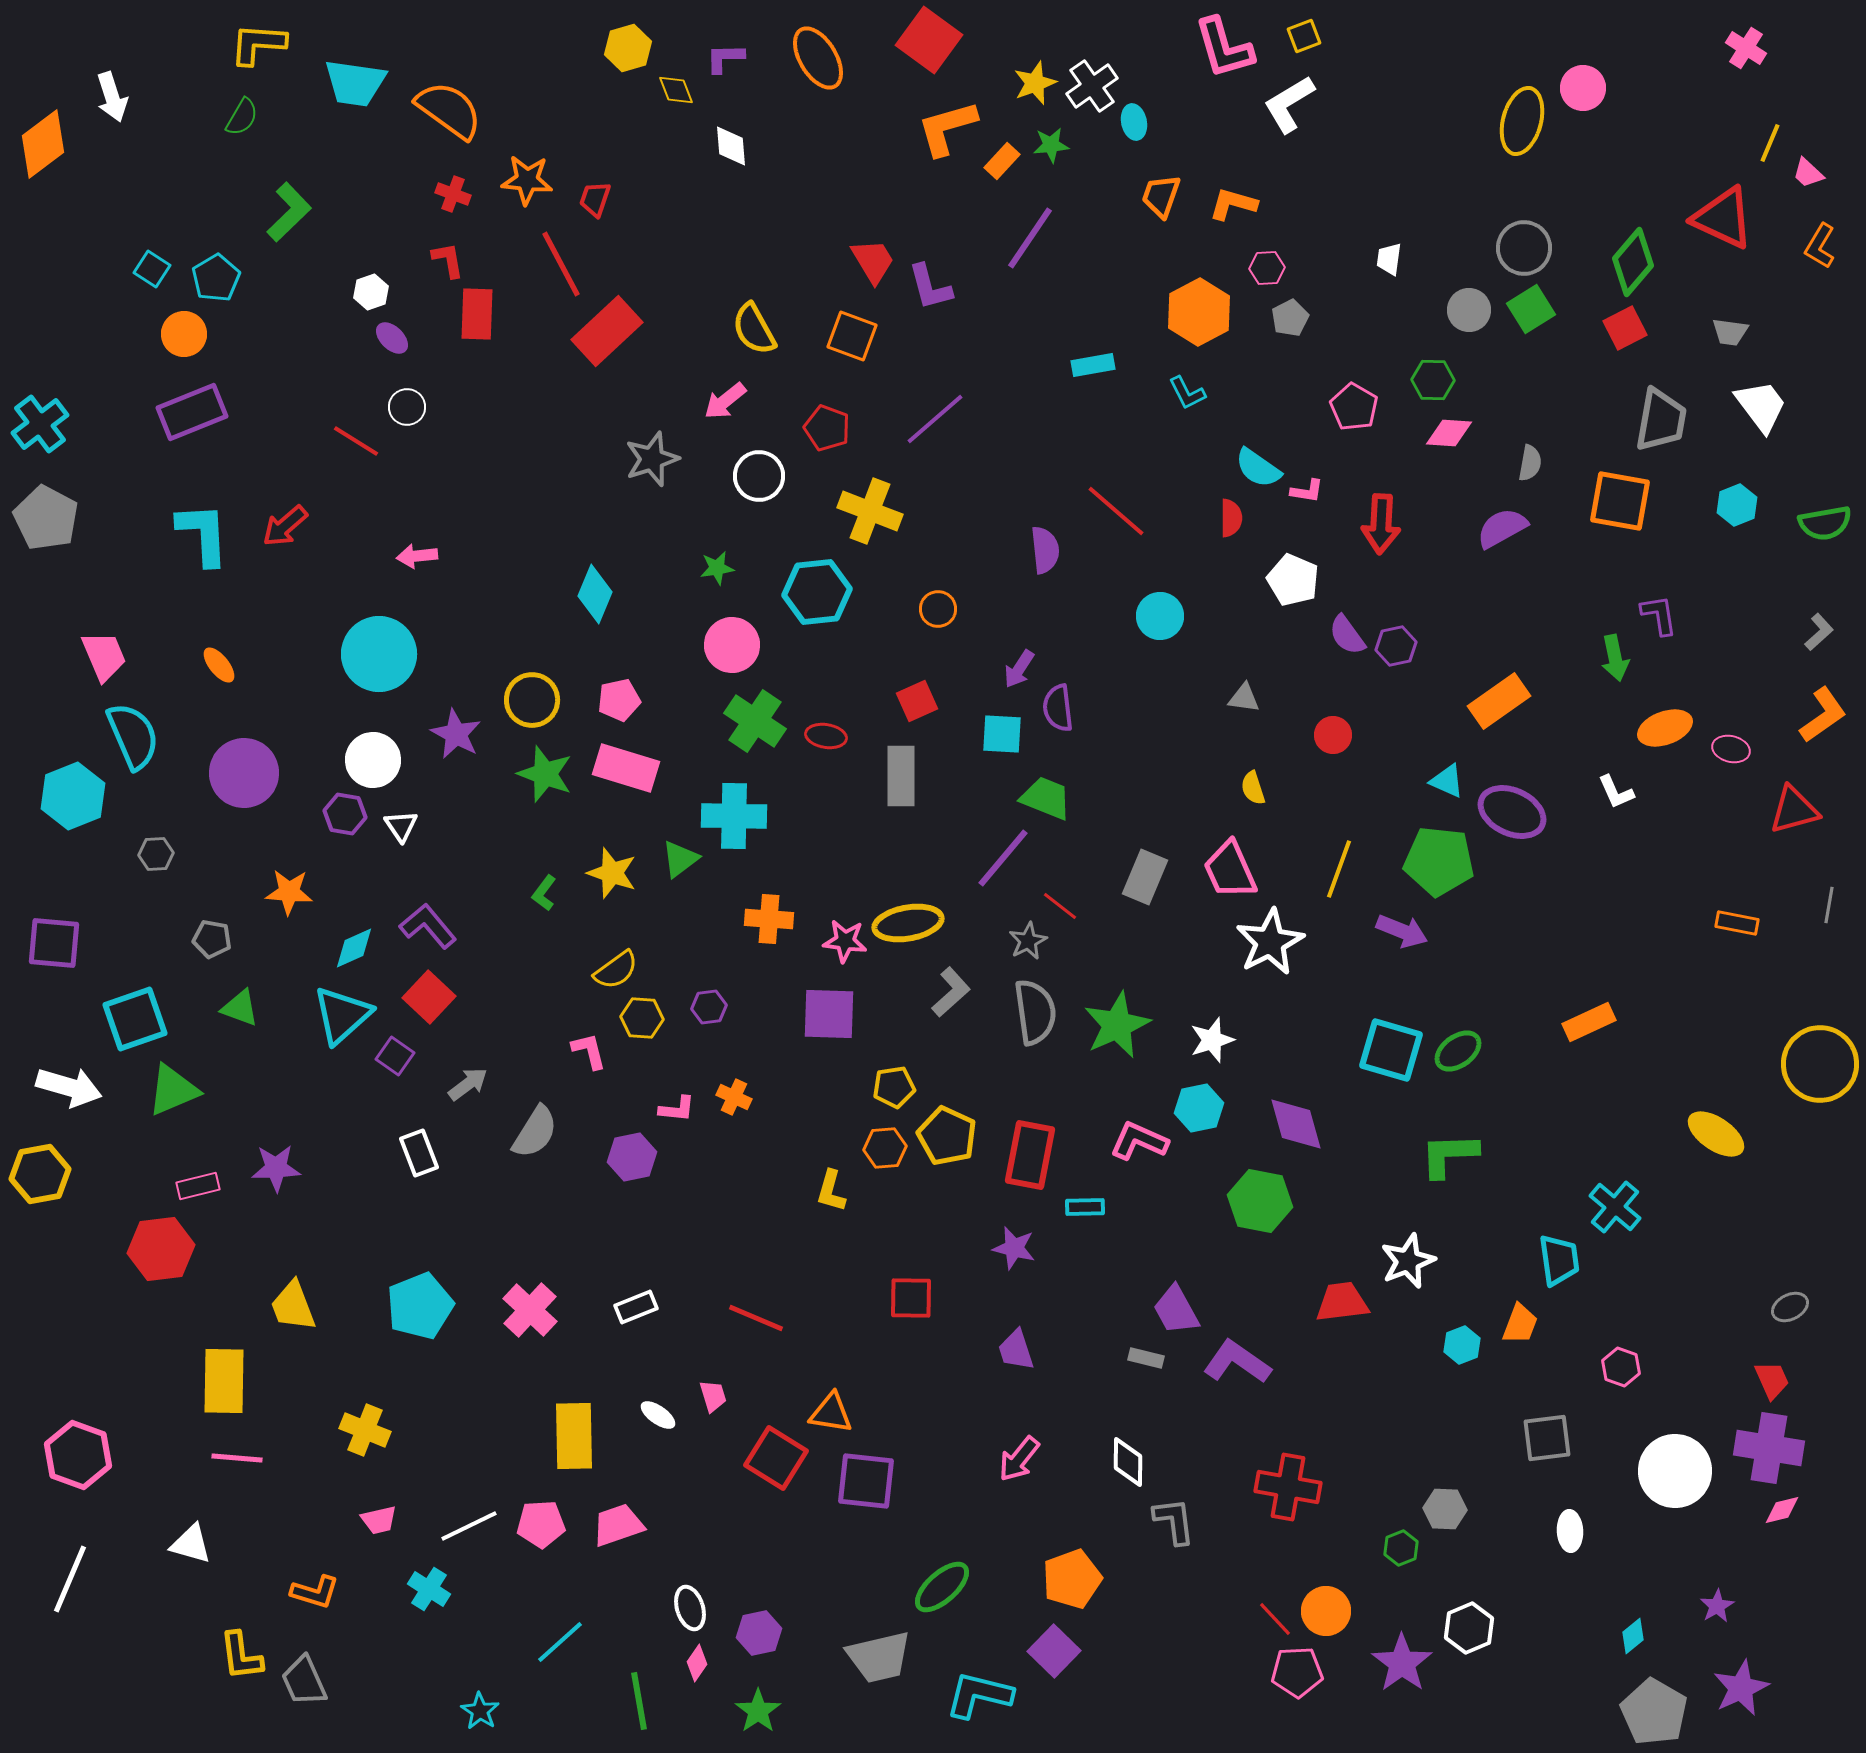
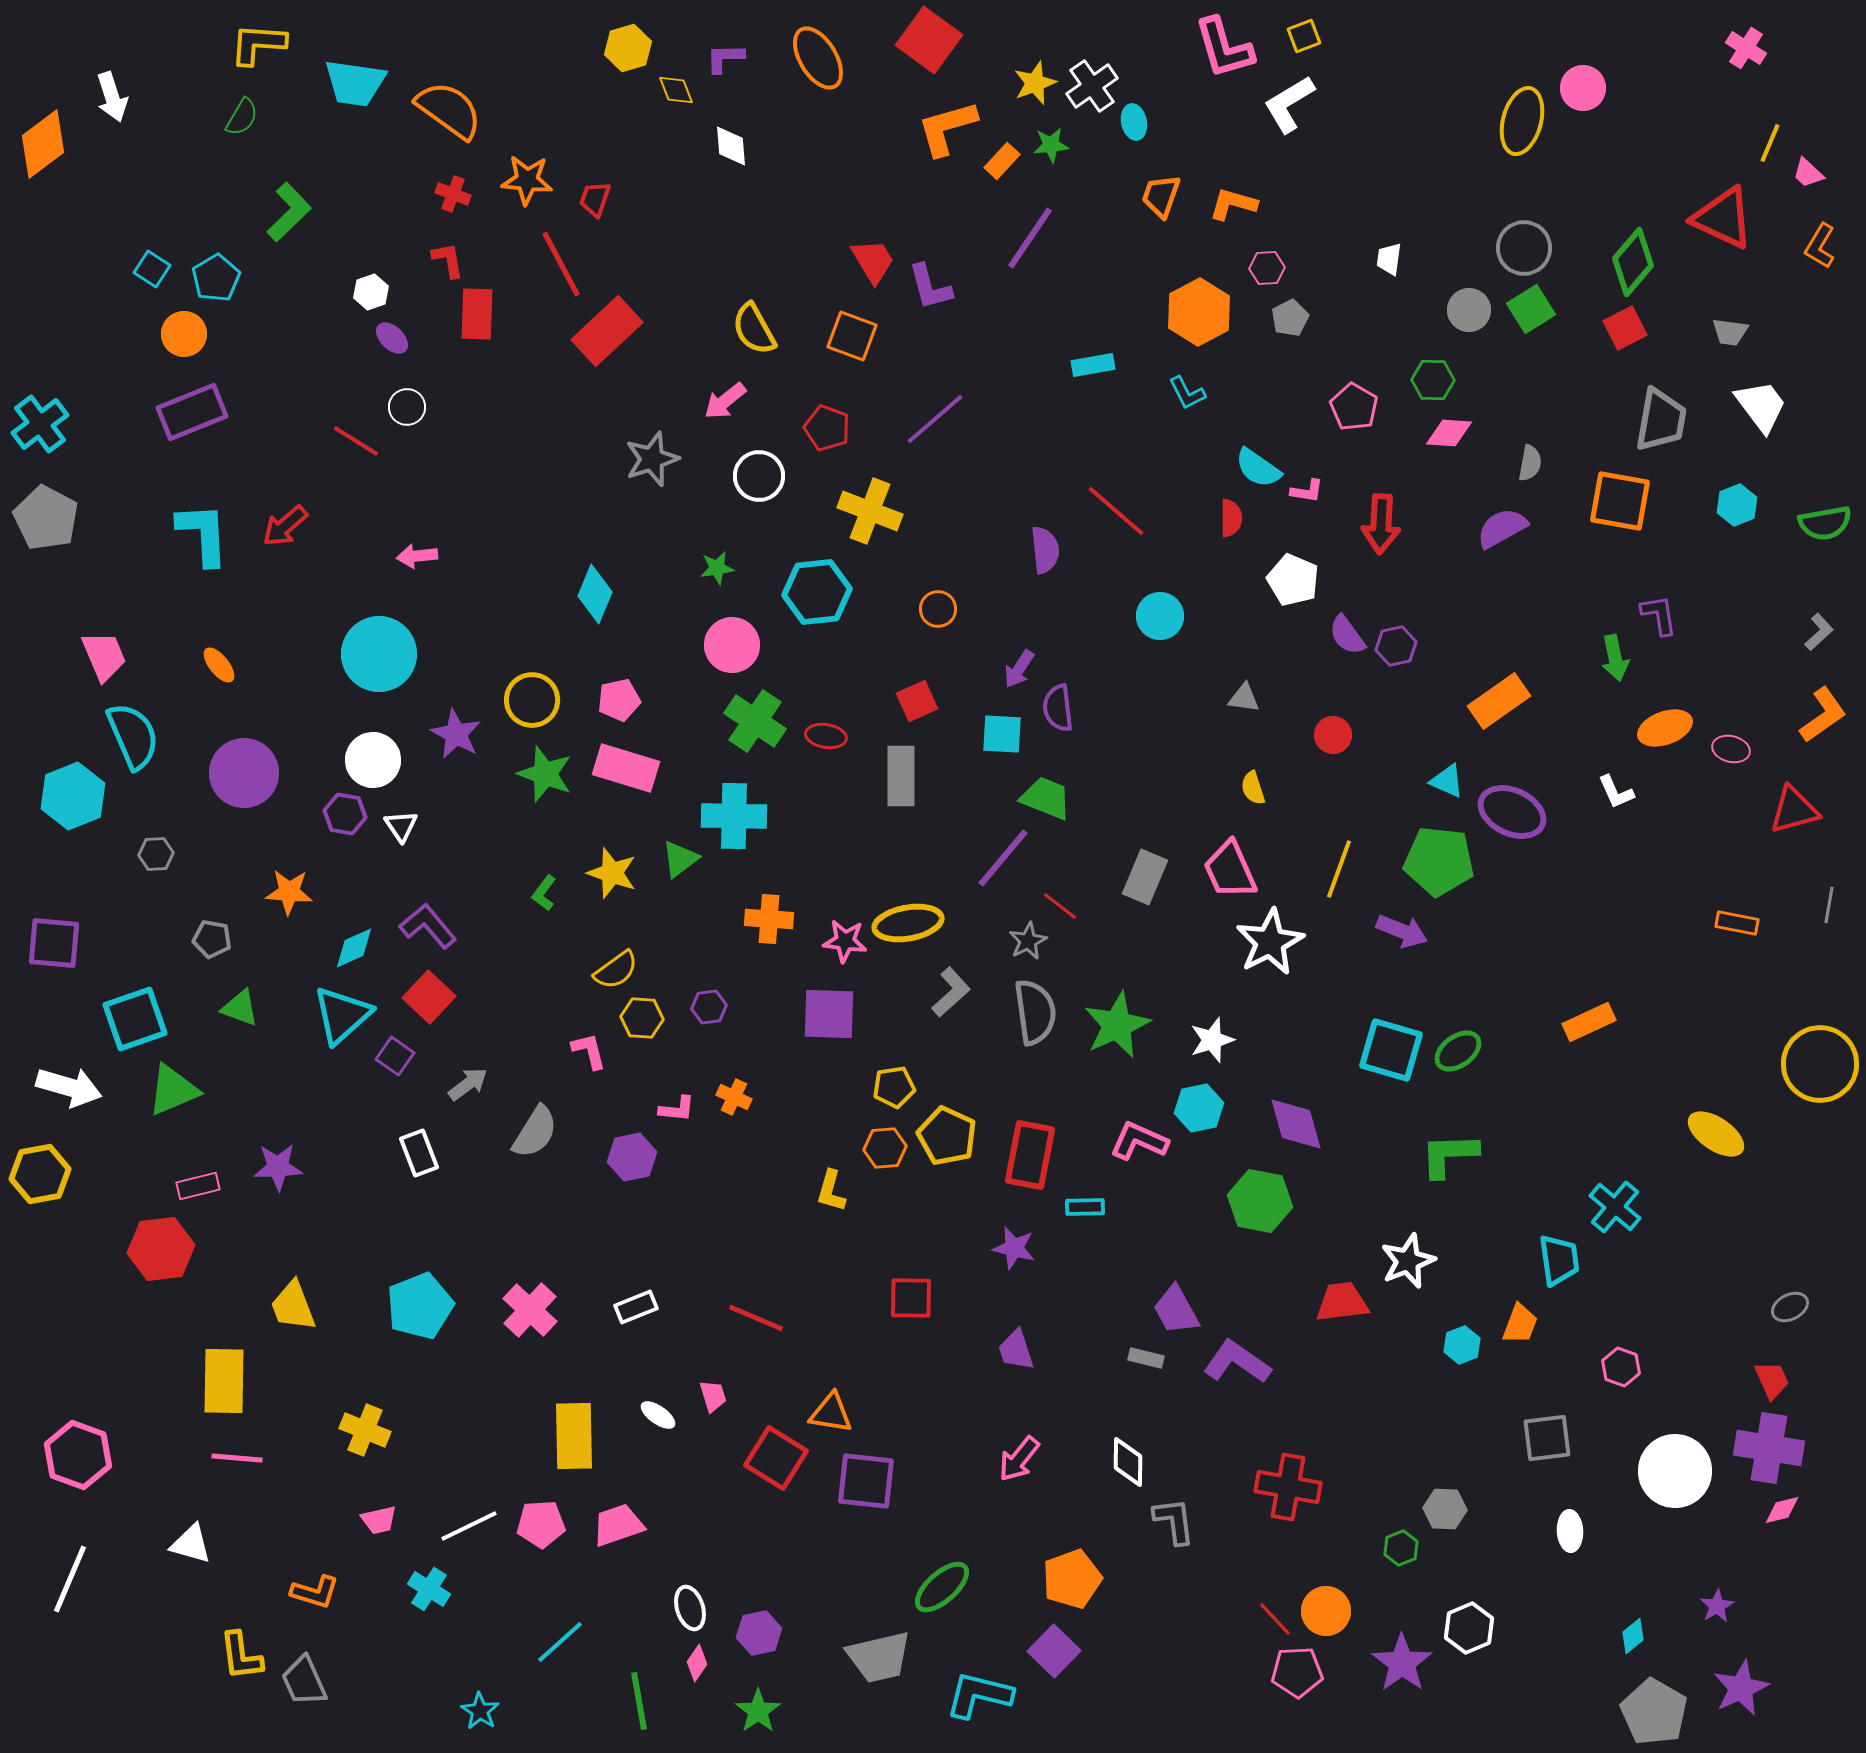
purple star at (276, 1168): moved 2 px right, 1 px up
